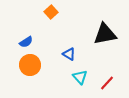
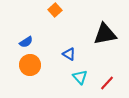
orange square: moved 4 px right, 2 px up
